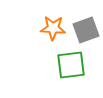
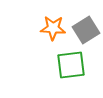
gray square: rotated 12 degrees counterclockwise
